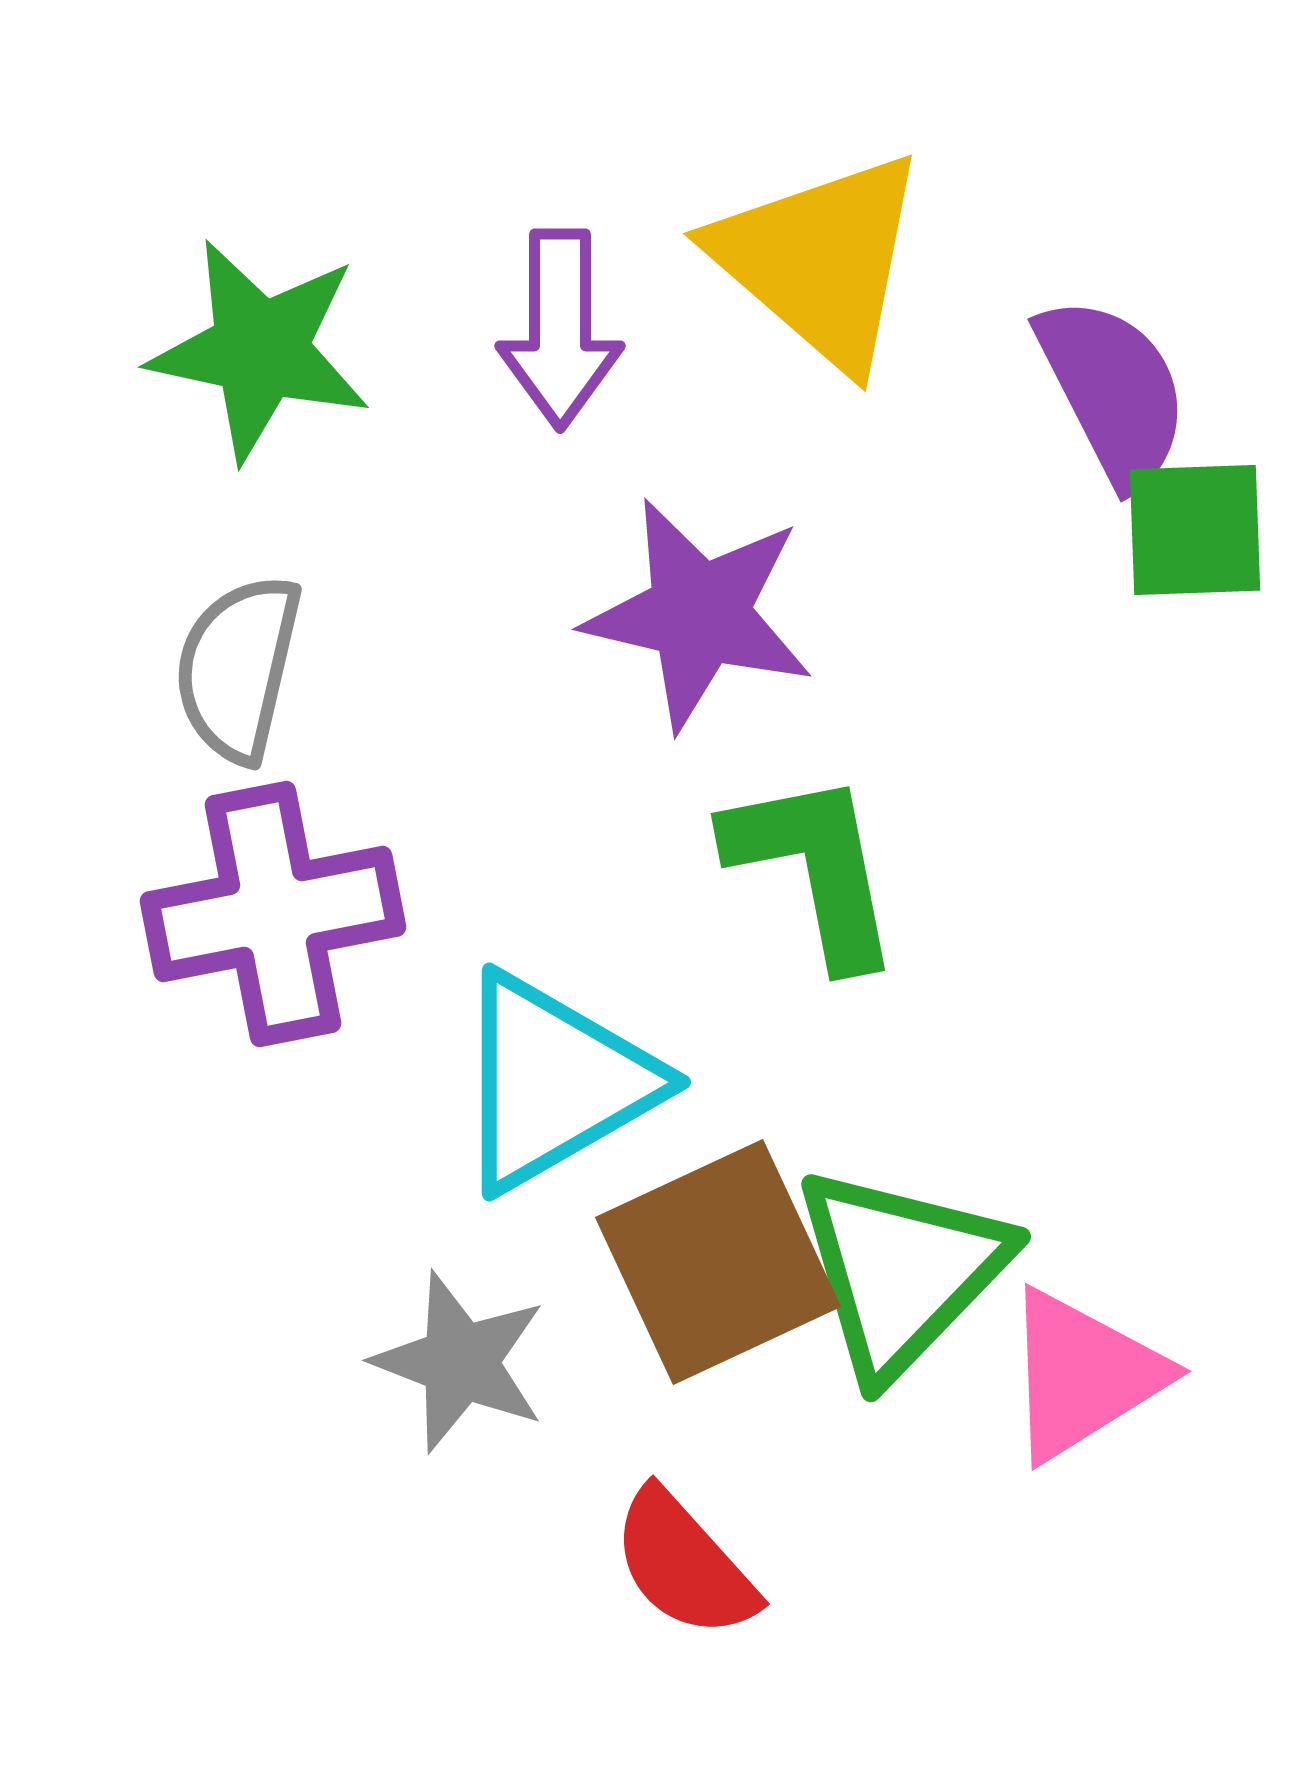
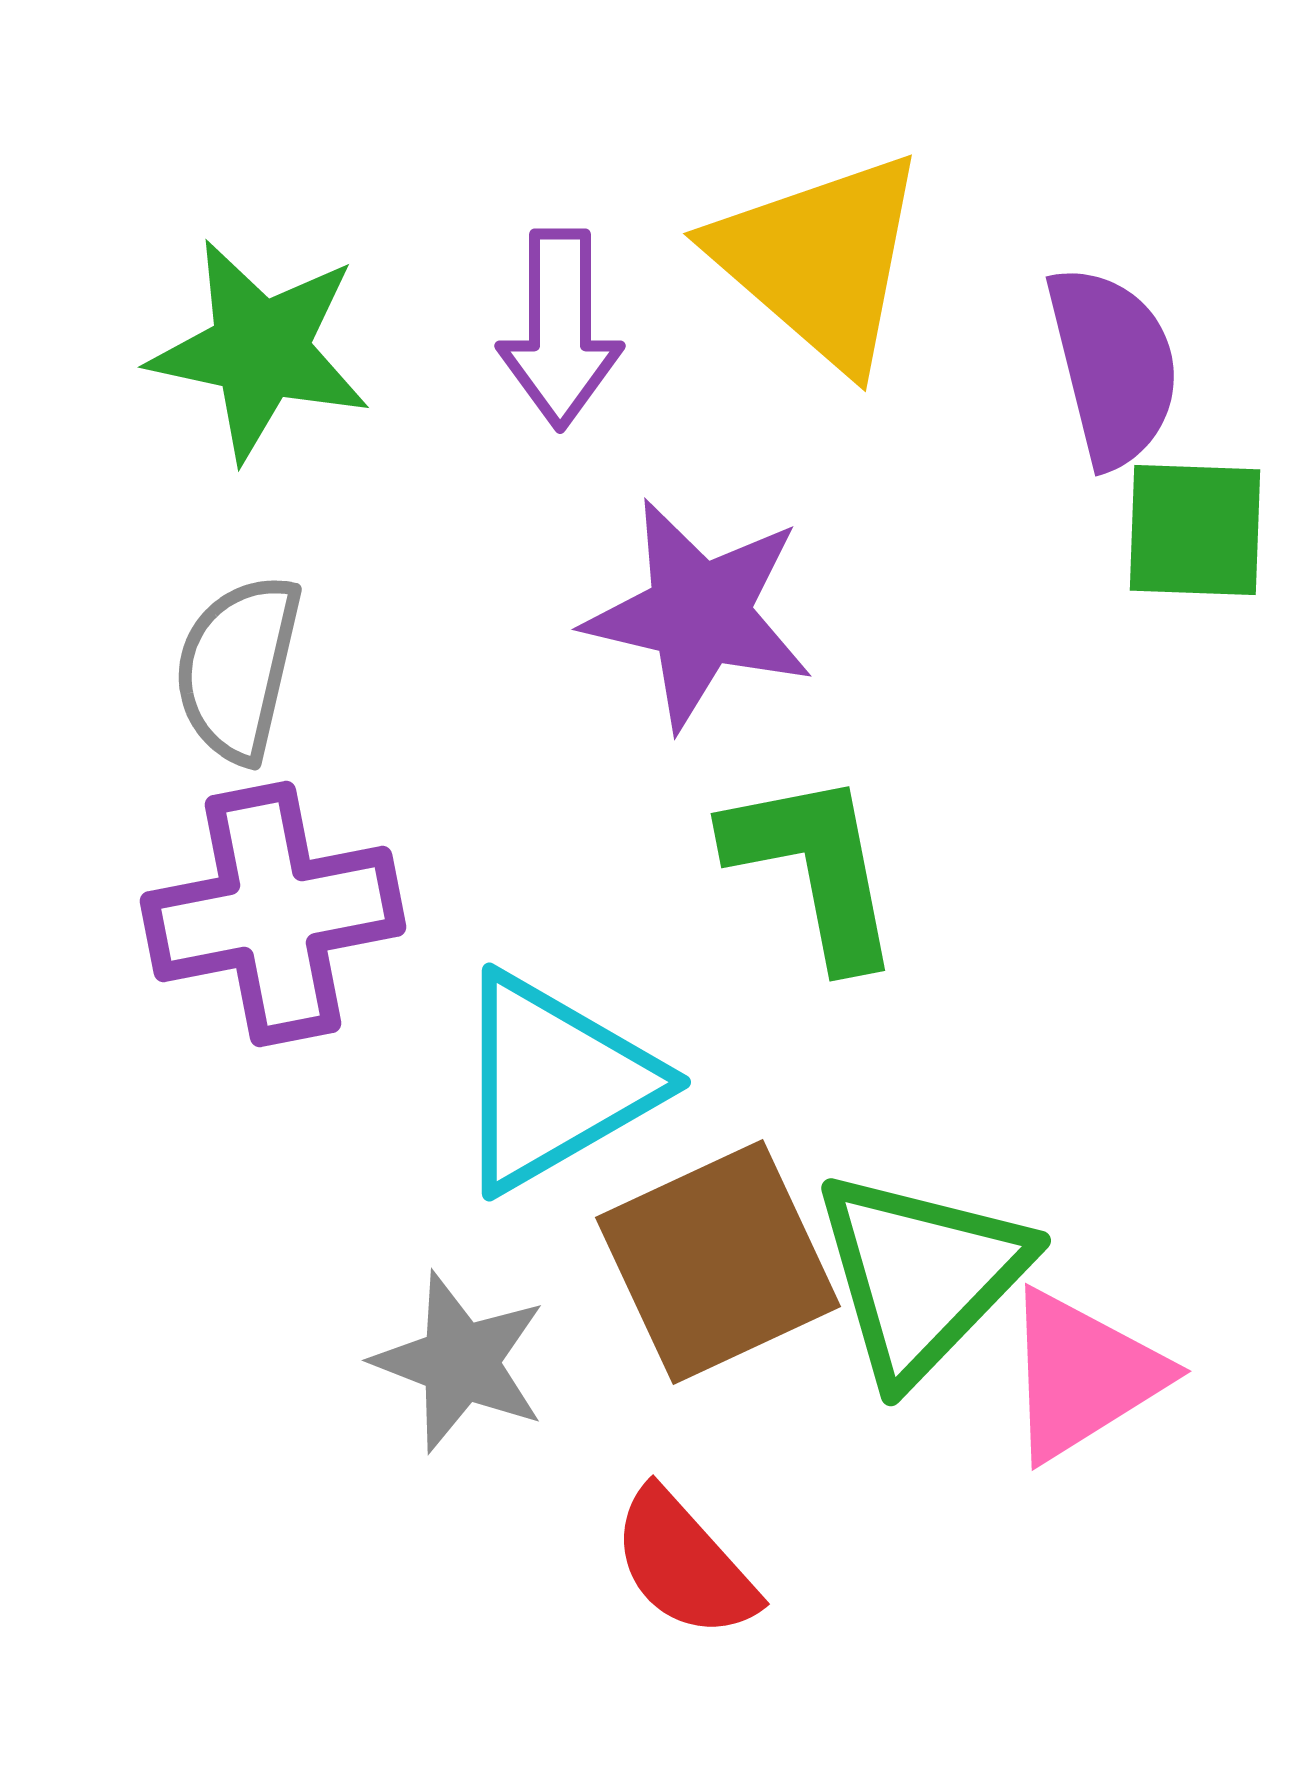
purple semicircle: moved 25 px up; rotated 13 degrees clockwise
green square: rotated 4 degrees clockwise
green triangle: moved 20 px right, 4 px down
